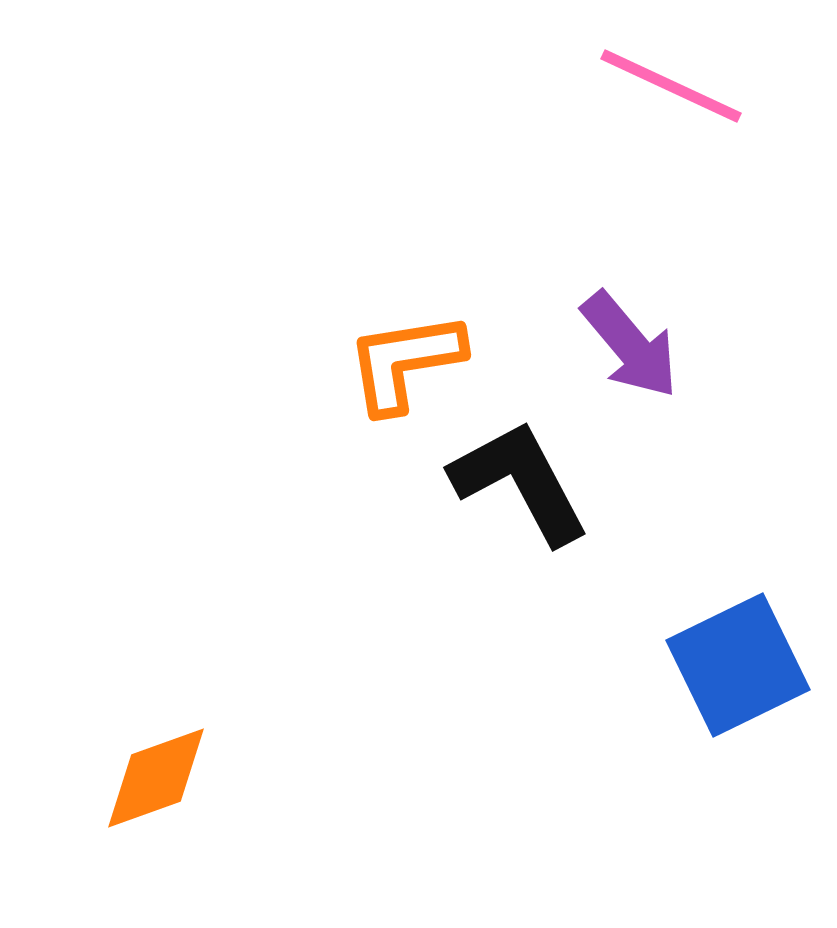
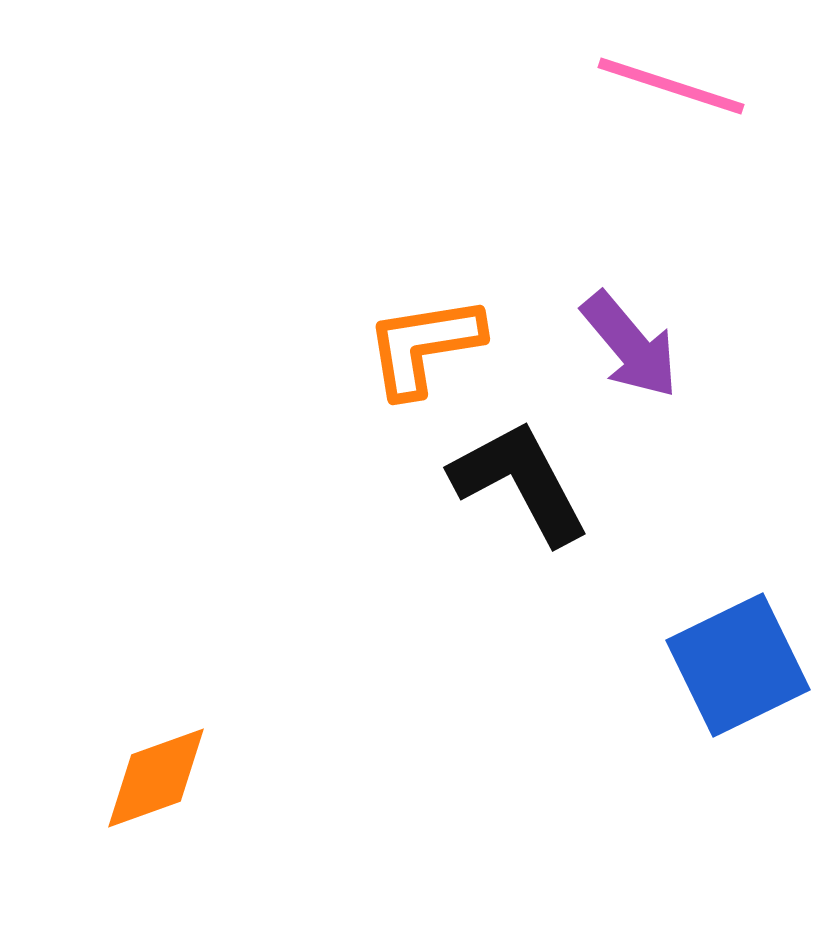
pink line: rotated 7 degrees counterclockwise
orange L-shape: moved 19 px right, 16 px up
